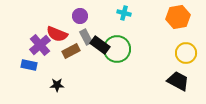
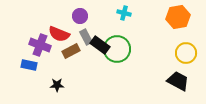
red semicircle: moved 2 px right
purple cross: rotated 30 degrees counterclockwise
